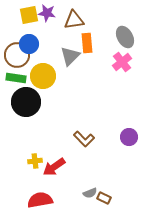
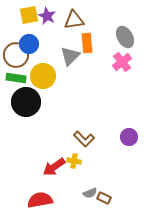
purple star: moved 3 px down; rotated 18 degrees clockwise
brown circle: moved 1 px left
yellow cross: moved 39 px right; rotated 16 degrees clockwise
